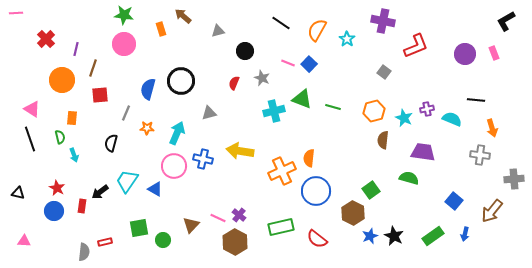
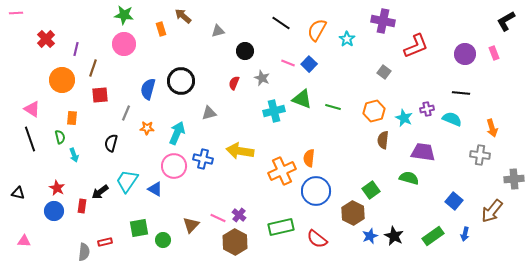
black line at (476, 100): moved 15 px left, 7 px up
